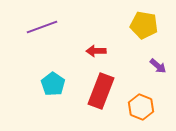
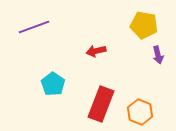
purple line: moved 8 px left
red arrow: rotated 12 degrees counterclockwise
purple arrow: moved 11 px up; rotated 36 degrees clockwise
red rectangle: moved 13 px down
orange hexagon: moved 1 px left, 5 px down
